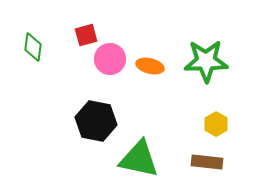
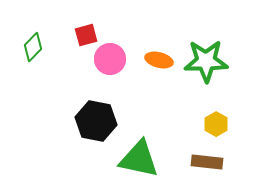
green diamond: rotated 36 degrees clockwise
orange ellipse: moved 9 px right, 6 px up
